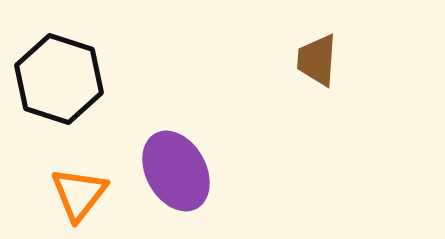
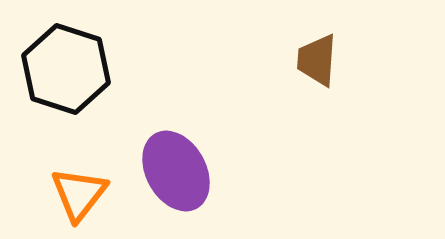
black hexagon: moved 7 px right, 10 px up
